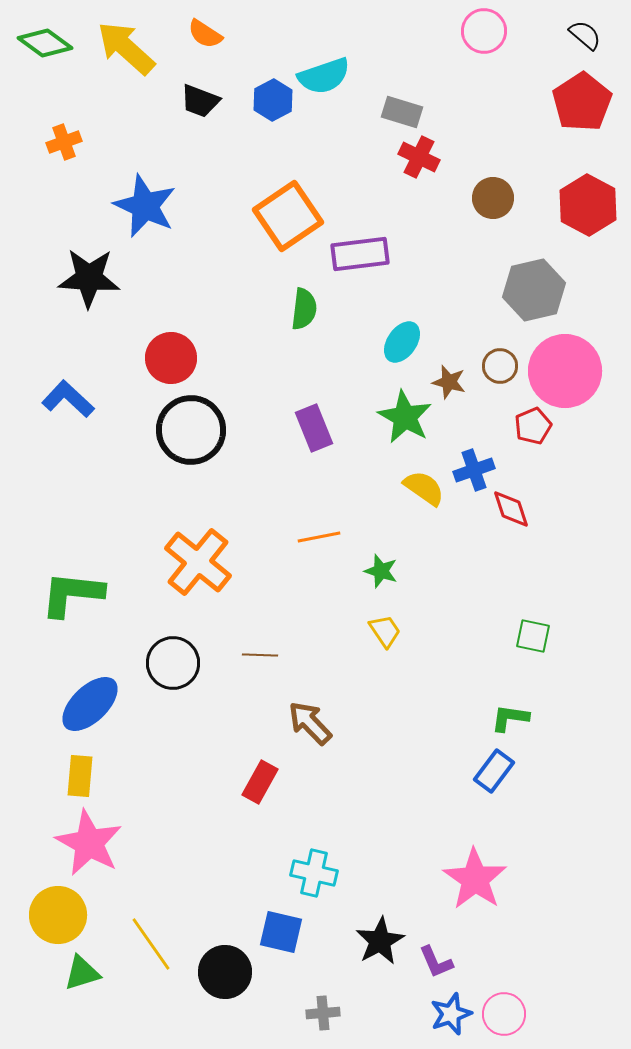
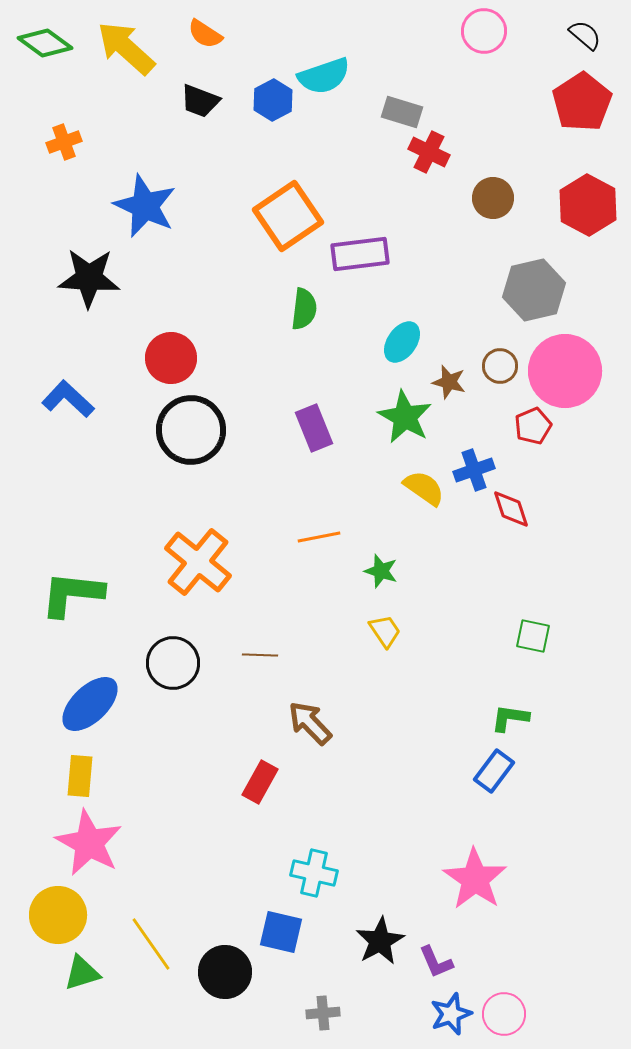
red cross at (419, 157): moved 10 px right, 5 px up
